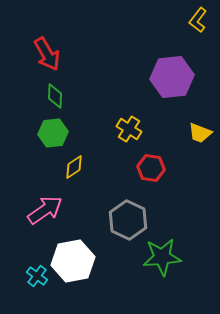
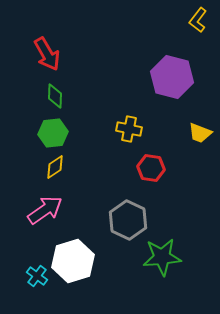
purple hexagon: rotated 21 degrees clockwise
yellow cross: rotated 20 degrees counterclockwise
yellow diamond: moved 19 px left
white hexagon: rotated 6 degrees counterclockwise
